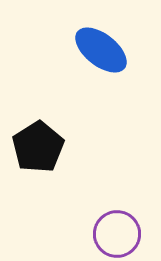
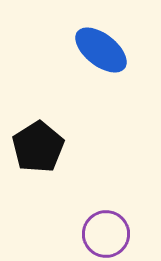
purple circle: moved 11 px left
